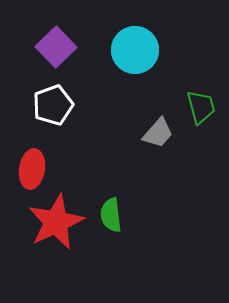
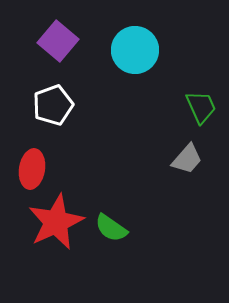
purple square: moved 2 px right, 6 px up; rotated 6 degrees counterclockwise
green trapezoid: rotated 9 degrees counterclockwise
gray trapezoid: moved 29 px right, 26 px down
green semicircle: moved 13 px down; rotated 48 degrees counterclockwise
